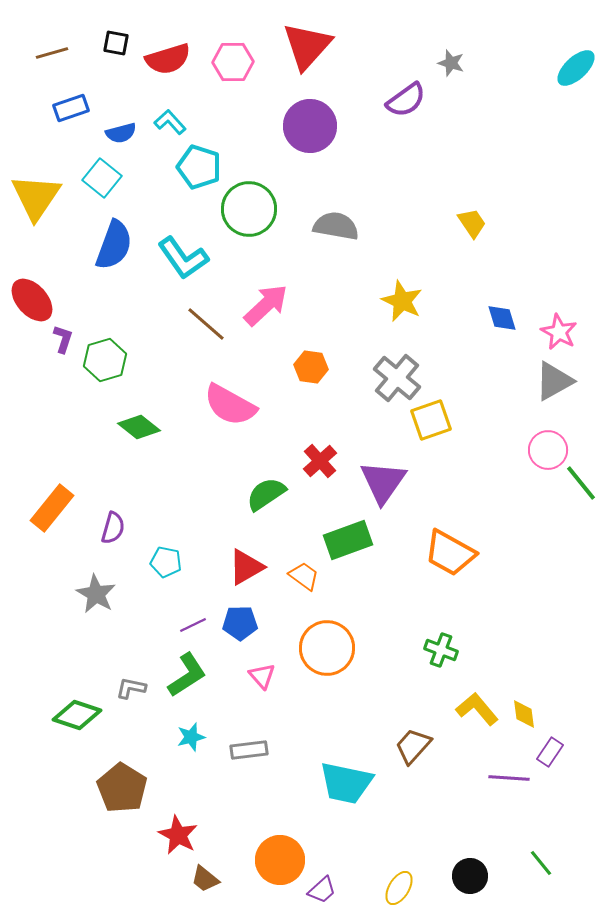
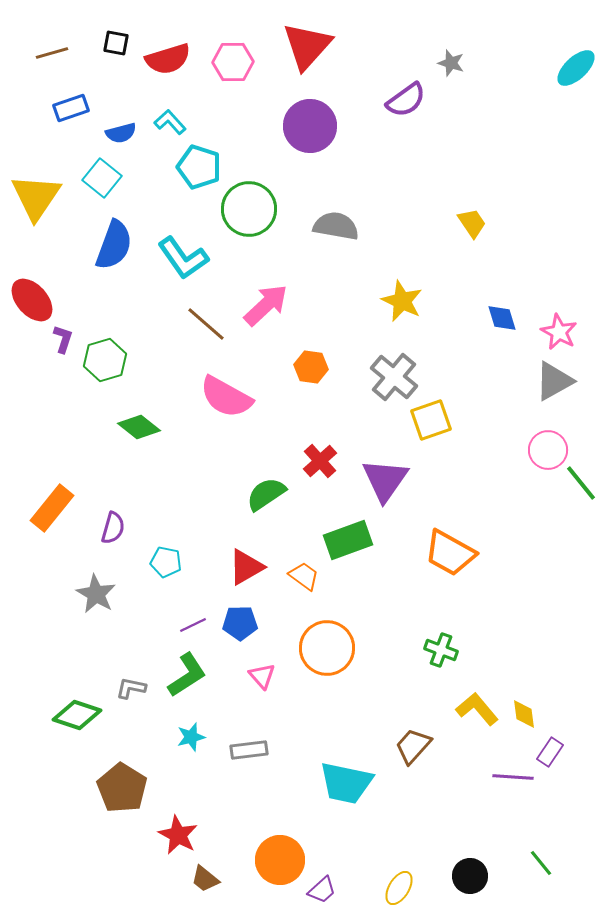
gray cross at (397, 378): moved 3 px left, 1 px up
pink semicircle at (230, 405): moved 4 px left, 8 px up
purple triangle at (383, 482): moved 2 px right, 2 px up
purple line at (509, 778): moved 4 px right, 1 px up
